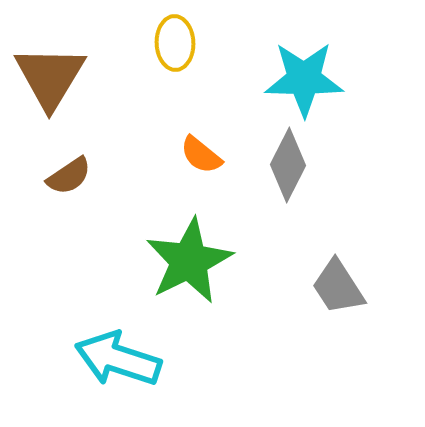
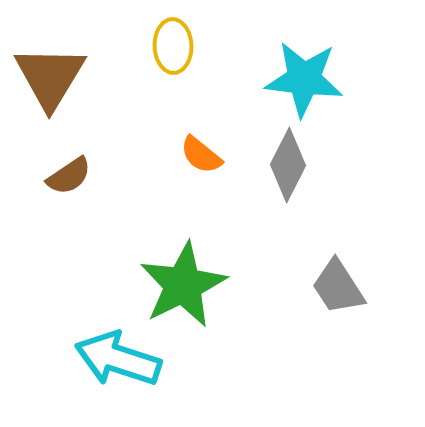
yellow ellipse: moved 2 px left, 3 px down
cyan star: rotated 6 degrees clockwise
green star: moved 6 px left, 24 px down
